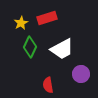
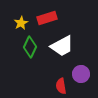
white trapezoid: moved 3 px up
red semicircle: moved 13 px right, 1 px down
